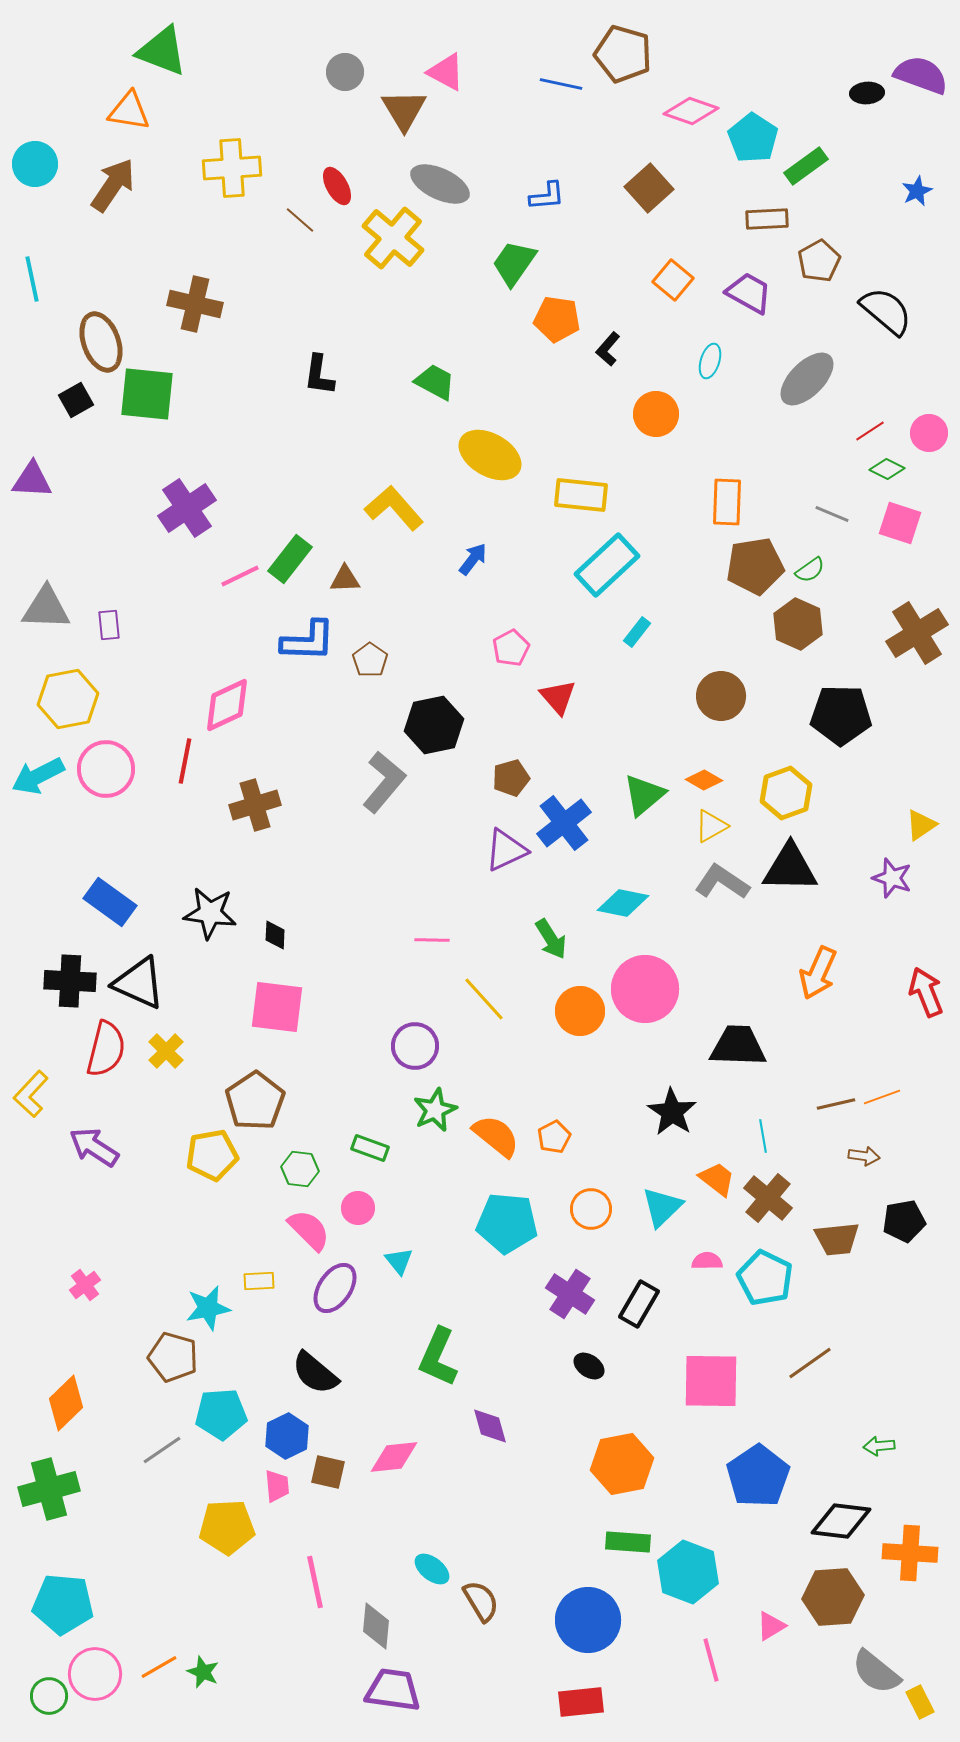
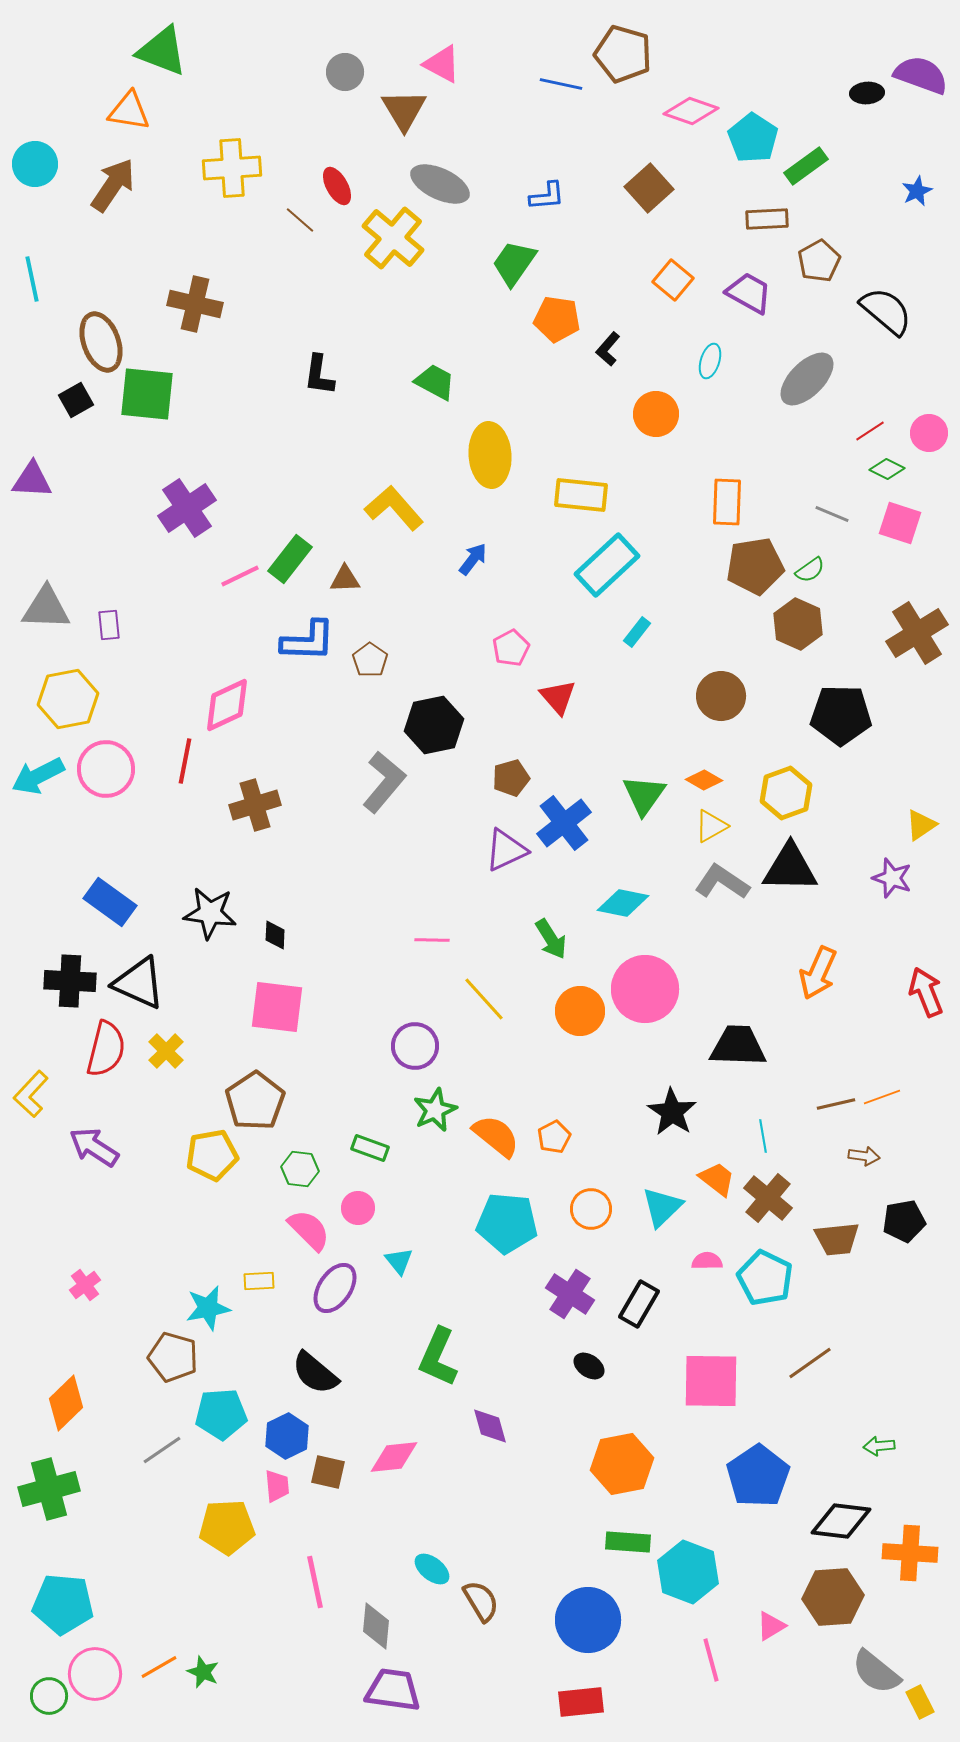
pink triangle at (446, 72): moved 4 px left, 8 px up
yellow ellipse at (490, 455): rotated 56 degrees clockwise
green triangle at (644, 795): rotated 15 degrees counterclockwise
